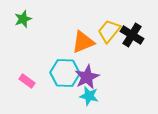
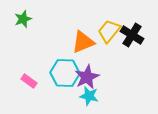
pink rectangle: moved 2 px right
